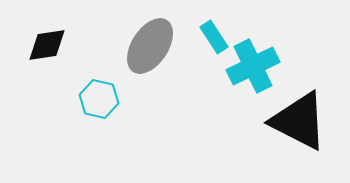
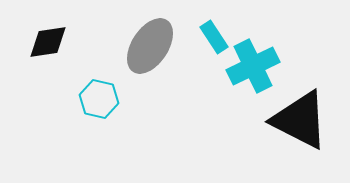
black diamond: moved 1 px right, 3 px up
black triangle: moved 1 px right, 1 px up
